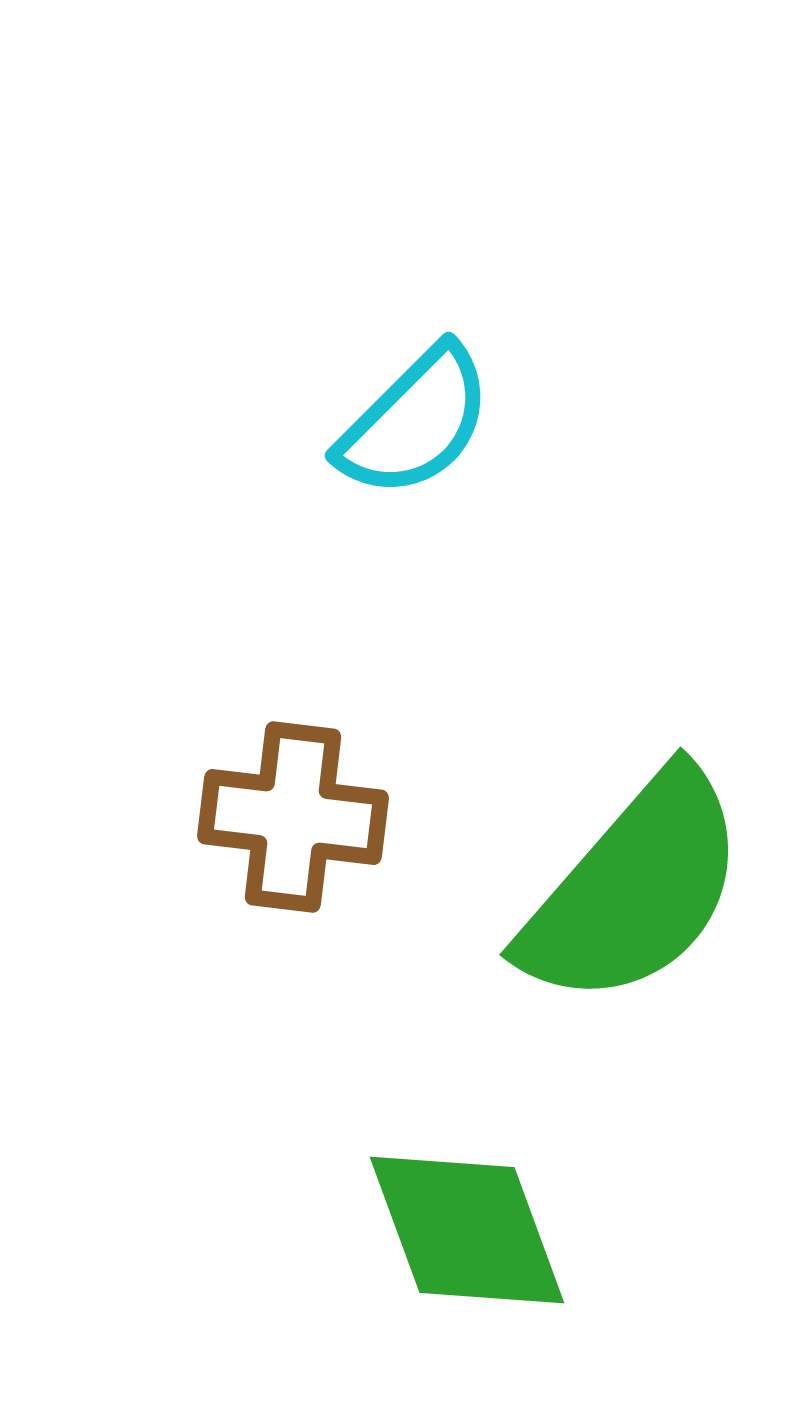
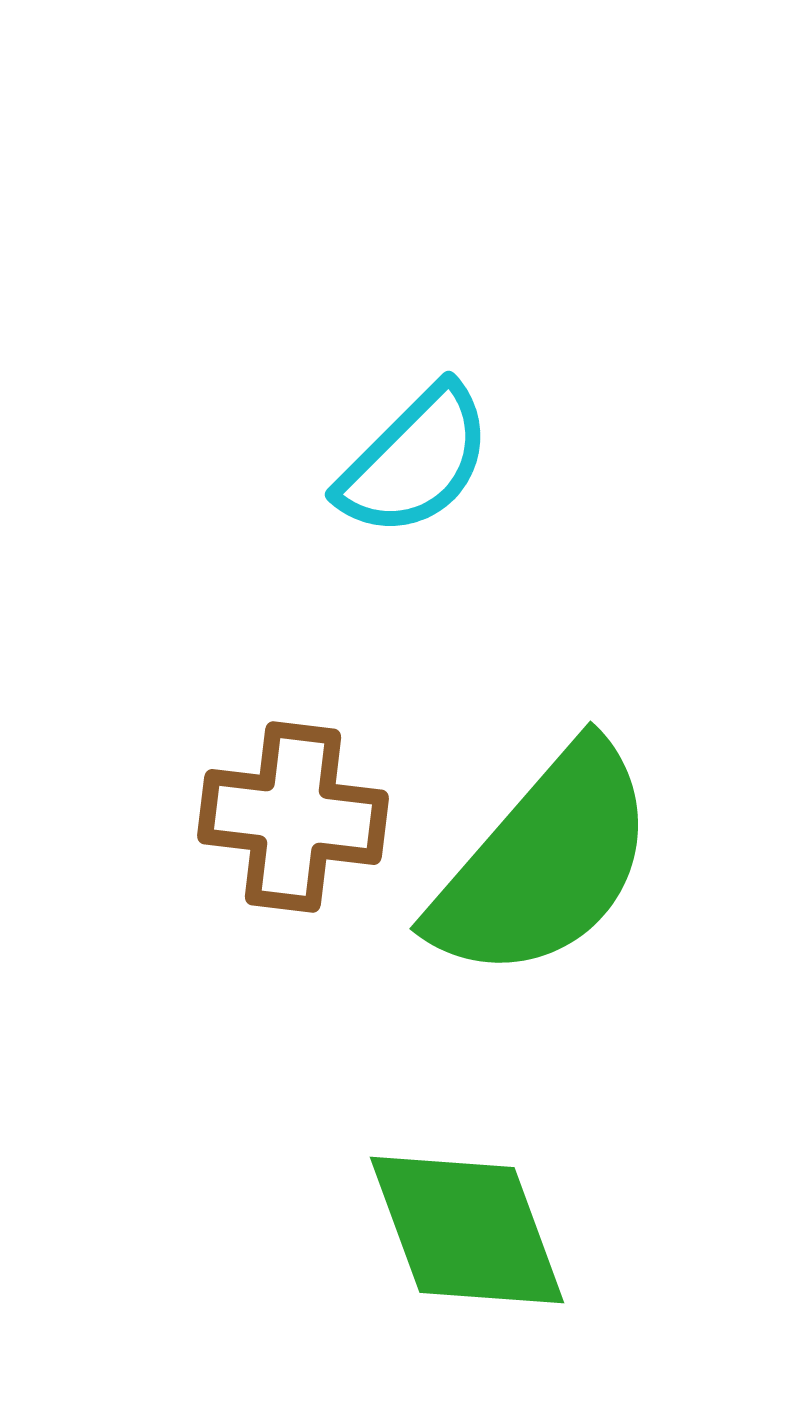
cyan semicircle: moved 39 px down
green semicircle: moved 90 px left, 26 px up
